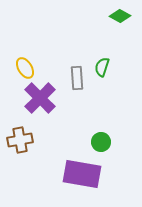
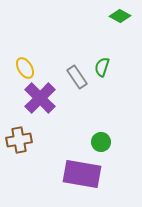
gray rectangle: moved 1 px up; rotated 30 degrees counterclockwise
brown cross: moved 1 px left
